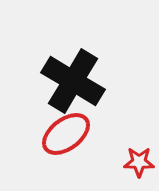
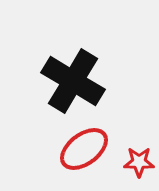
red ellipse: moved 18 px right, 15 px down
